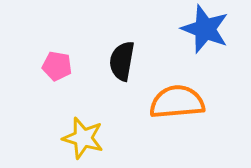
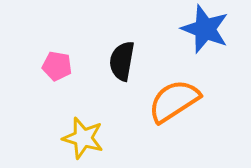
orange semicircle: moved 3 px left, 1 px up; rotated 28 degrees counterclockwise
